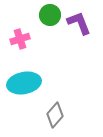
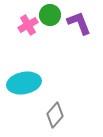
pink cross: moved 8 px right, 14 px up; rotated 12 degrees counterclockwise
